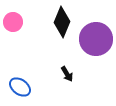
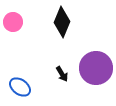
purple circle: moved 29 px down
black arrow: moved 5 px left
